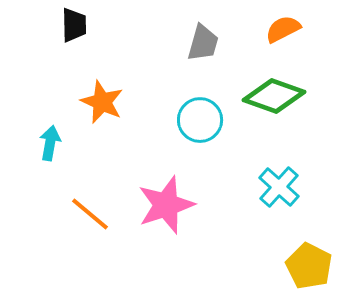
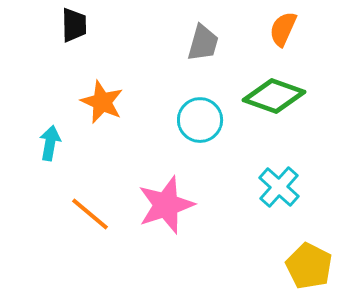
orange semicircle: rotated 39 degrees counterclockwise
